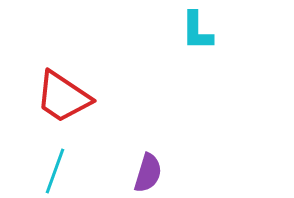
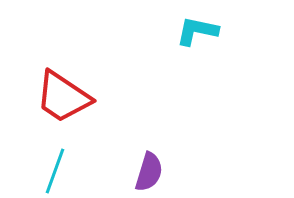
cyan L-shape: rotated 102 degrees clockwise
purple semicircle: moved 1 px right, 1 px up
